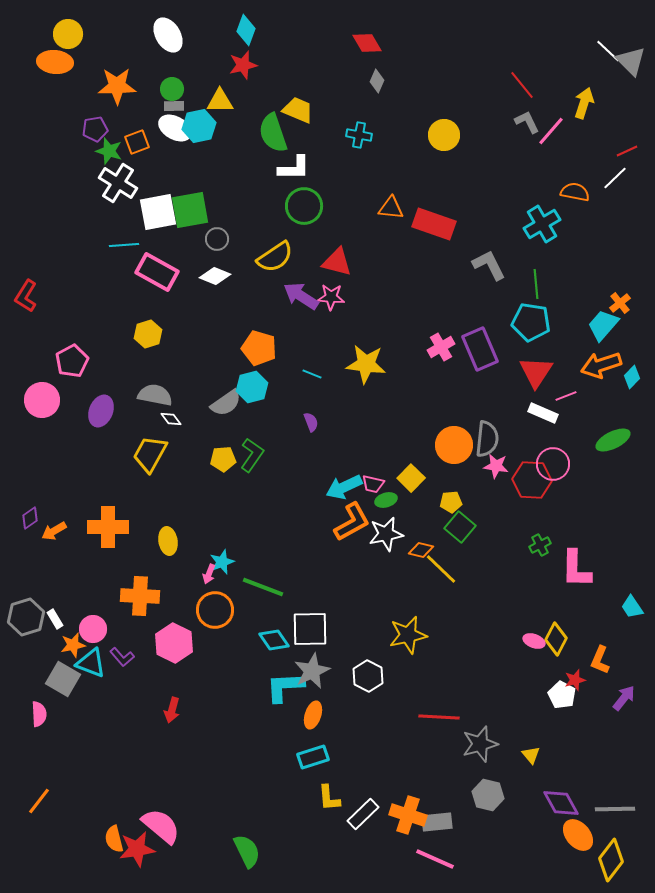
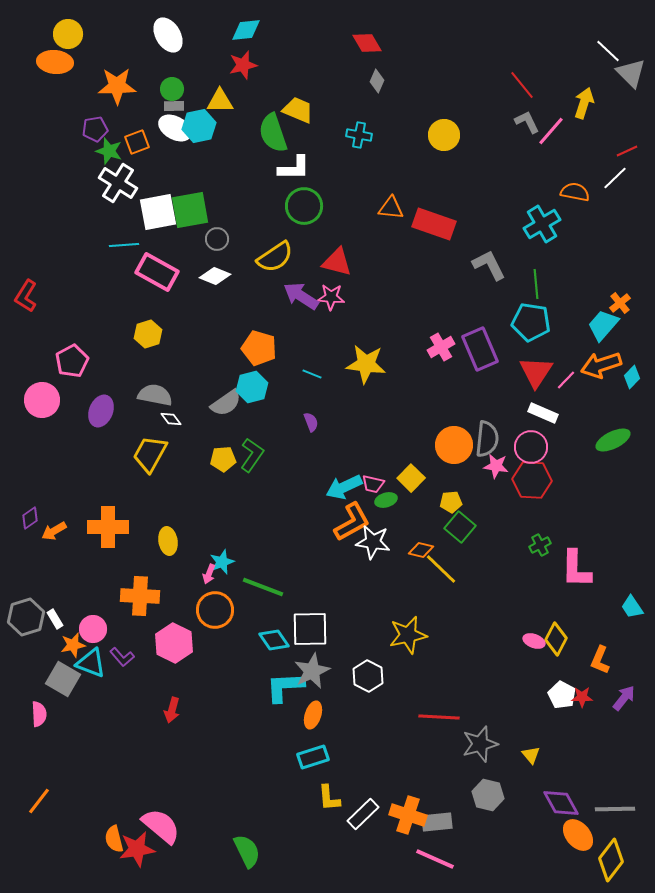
cyan diamond at (246, 30): rotated 64 degrees clockwise
gray triangle at (631, 61): moved 12 px down
pink line at (566, 396): moved 16 px up; rotated 25 degrees counterclockwise
pink circle at (553, 464): moved 22 px left, 17 px up
white star at (386, 534): moved 13 px left, 8 px down; rotated 20 degrees clockwise
red star at (575, 680): moved 7 px right, 17 px down; rotated 15 degrees clockwise
